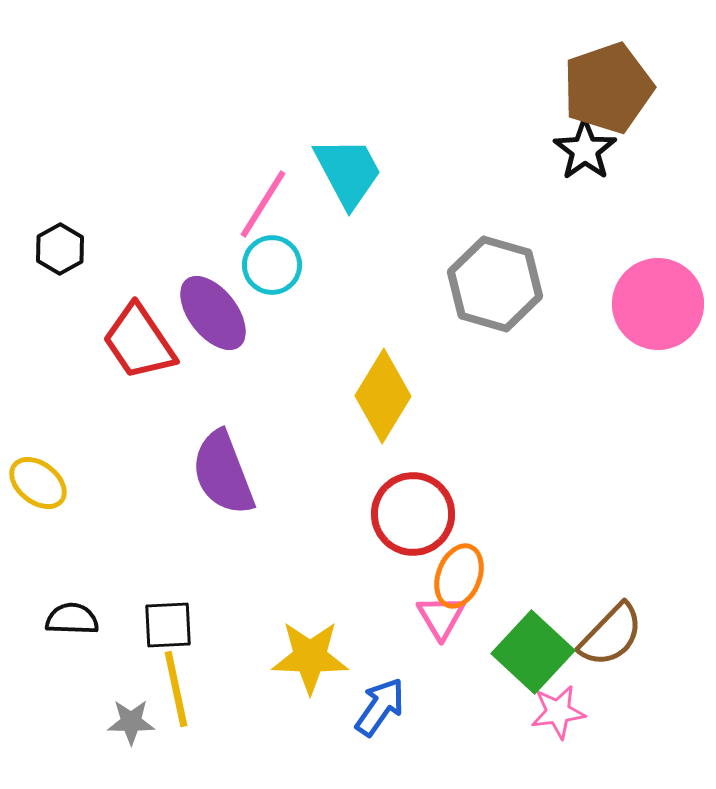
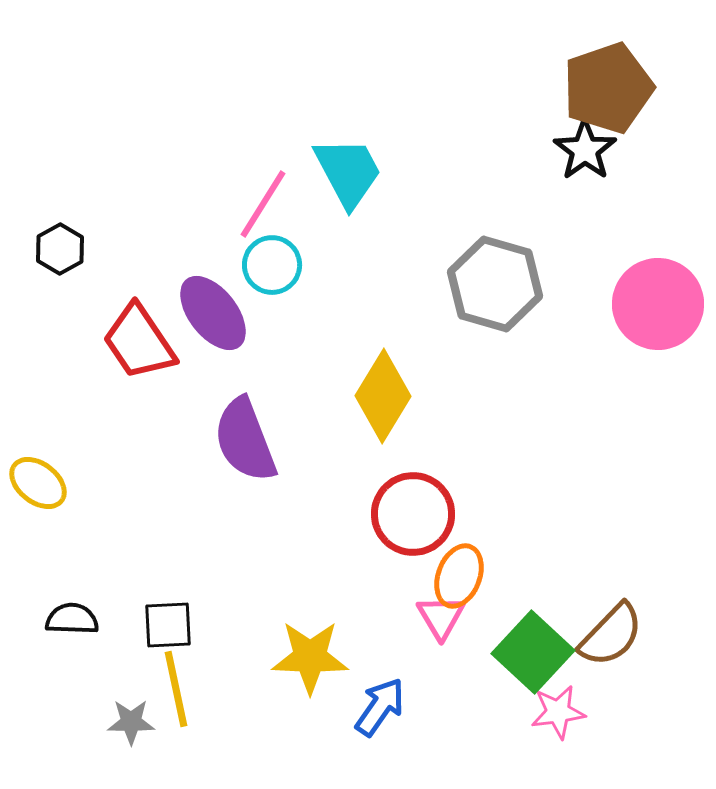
purple semicircle: moved 22 px right, 33 px up
